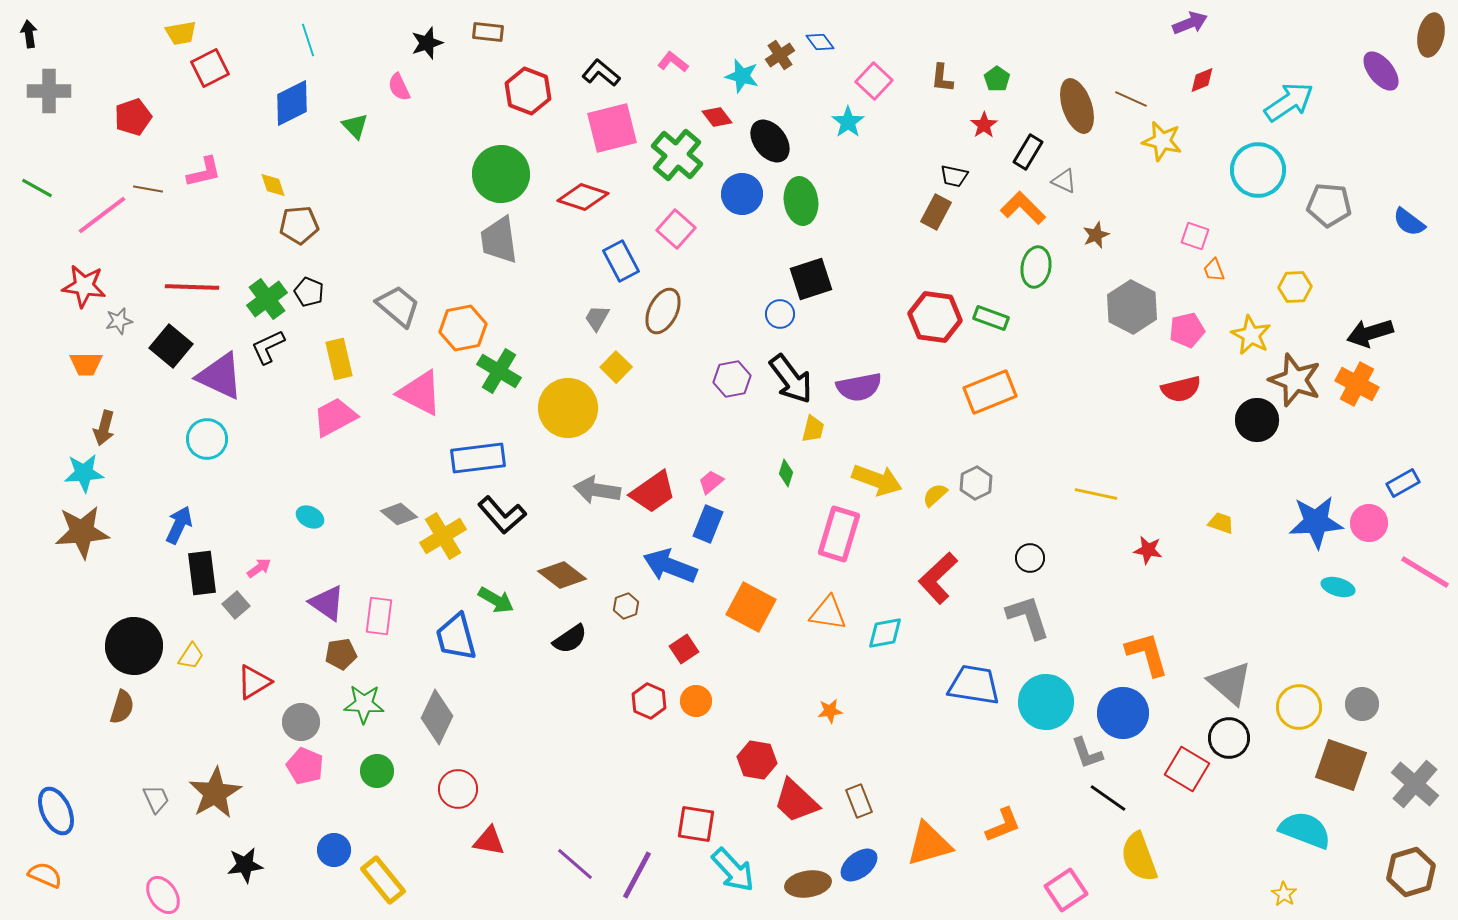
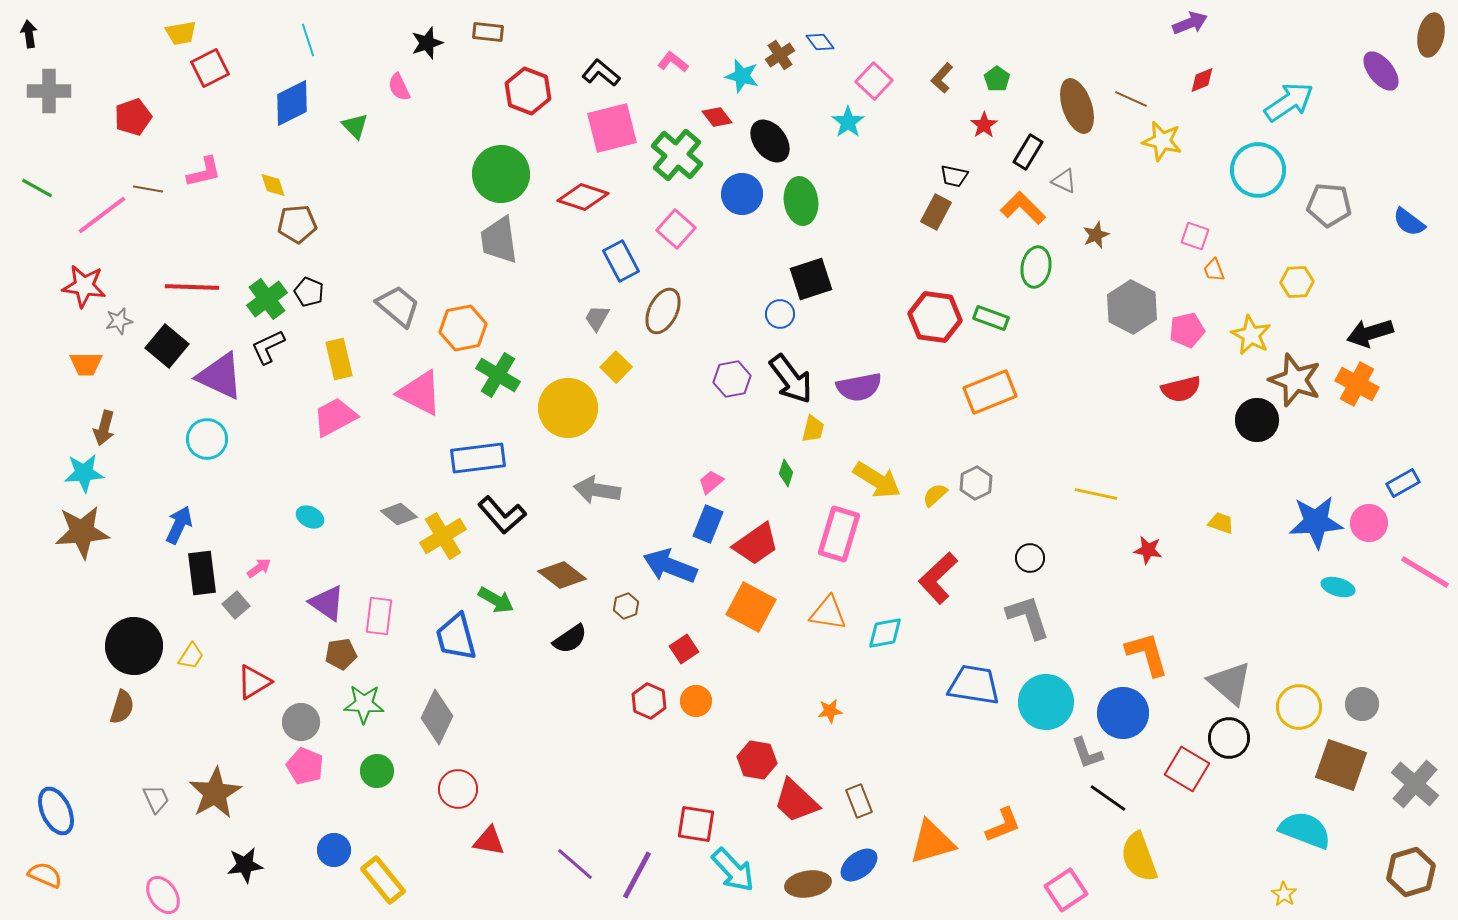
brown L-shape at (942, 78): rotated 36 degrees clockwise
brown pentagon at (299, 225): moved 2 px left, 1 px up
yellow hexagon at (1295, 287): moved 2 px right, 5 px up
black square at (171, 346): moved 4 px left
green cross at (499, 371): moved 1 px left, 4 px down
yellow arrow at (877, 480): rotated 12 degrees clockwise
red trapezoid at (653, 492): moved 103 px right, 52 px down
orange triangle at (929, 844): moved 3 px right, 2 px up
